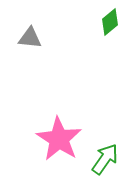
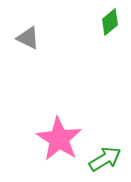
gray triangle: moved 2 px left; rotated 20 degrees clockwise
green arrow: rotated 24 degrees clockwise
